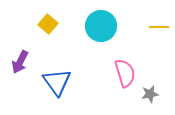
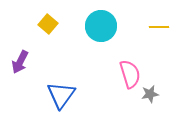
pink semicircle: moved 5 px right, 1 px down
blue triangle: moved 4 px right, 13 px down; rotated 12 degrees clockwise
